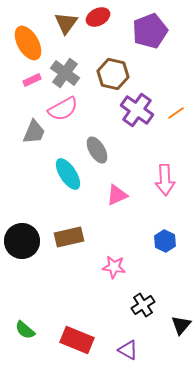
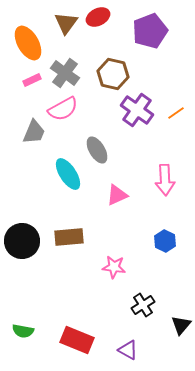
brown rectangle: rotated 8 degrees clockwise
green semicircle: moved 2 px left, 1 px down; rotated 30 degrees counterclockwise
